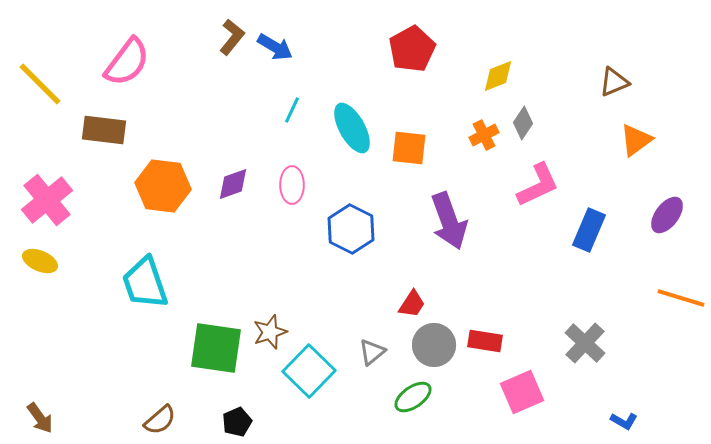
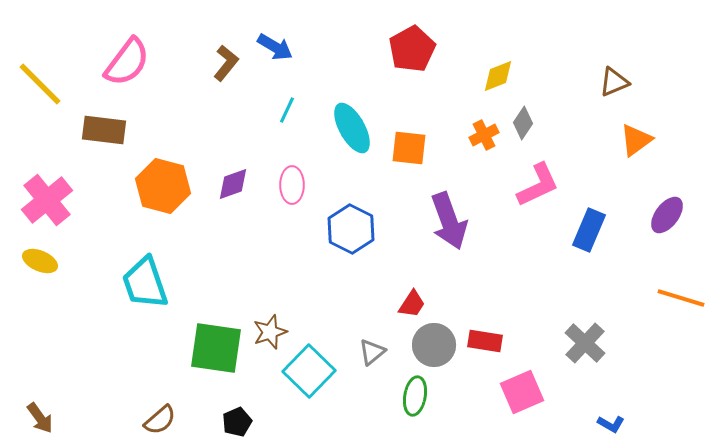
brown L-shape: moved 6 px left, 26 px down
cyan line: moved 5 px left
orange hexagon: rotated 8 degrees clockwise
green ellipse: moved 2 px right, 1 px up; rotated 45 degrees counterclockwise
blue L-shape: moved 13 px left, 3 px down
